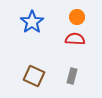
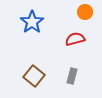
orange circle: moved 8 px right, 5 px up
red semicircle: rotated 18 degrees counterclockwise
brown square: rotated 15 degrees clockwise
